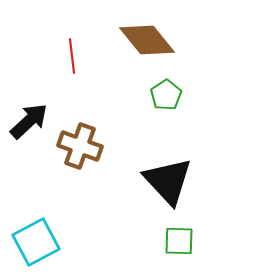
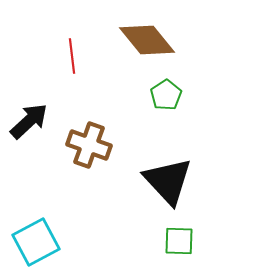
brown cross: moved 9 px right, 1 px up
